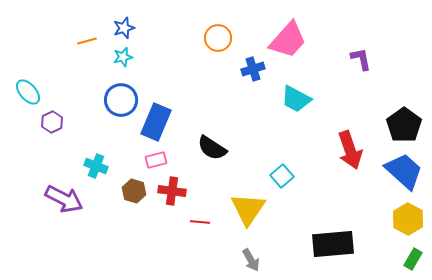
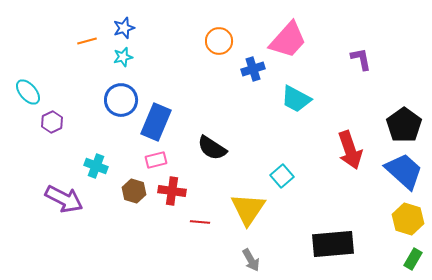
orange circle: moved 1 px right, 3 px down
yellow hexagon: rotated 12 degrees counterclockwise
